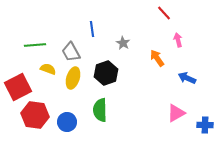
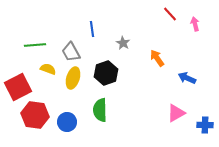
red line: moved 6 px right, 1 px down
pink arrow: moved 17 px right, 16 px up
